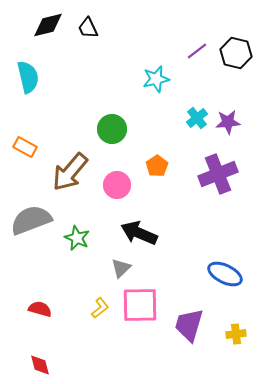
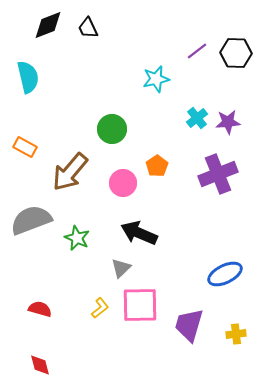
black diamond: rotated 8 degrees counterclockwise
black hexagon: rotated 12 degrees counterclockwise
pink circle: moved 6 px right, 2 px up
blue ellipse: rotated 52 degrees counterclockwise
